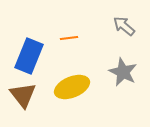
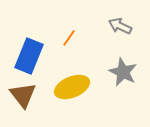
gray arrow: moved 4 px left; rotated 15 degrees counterclockwise
orange line: rotated 48 degrees counterclockwise
